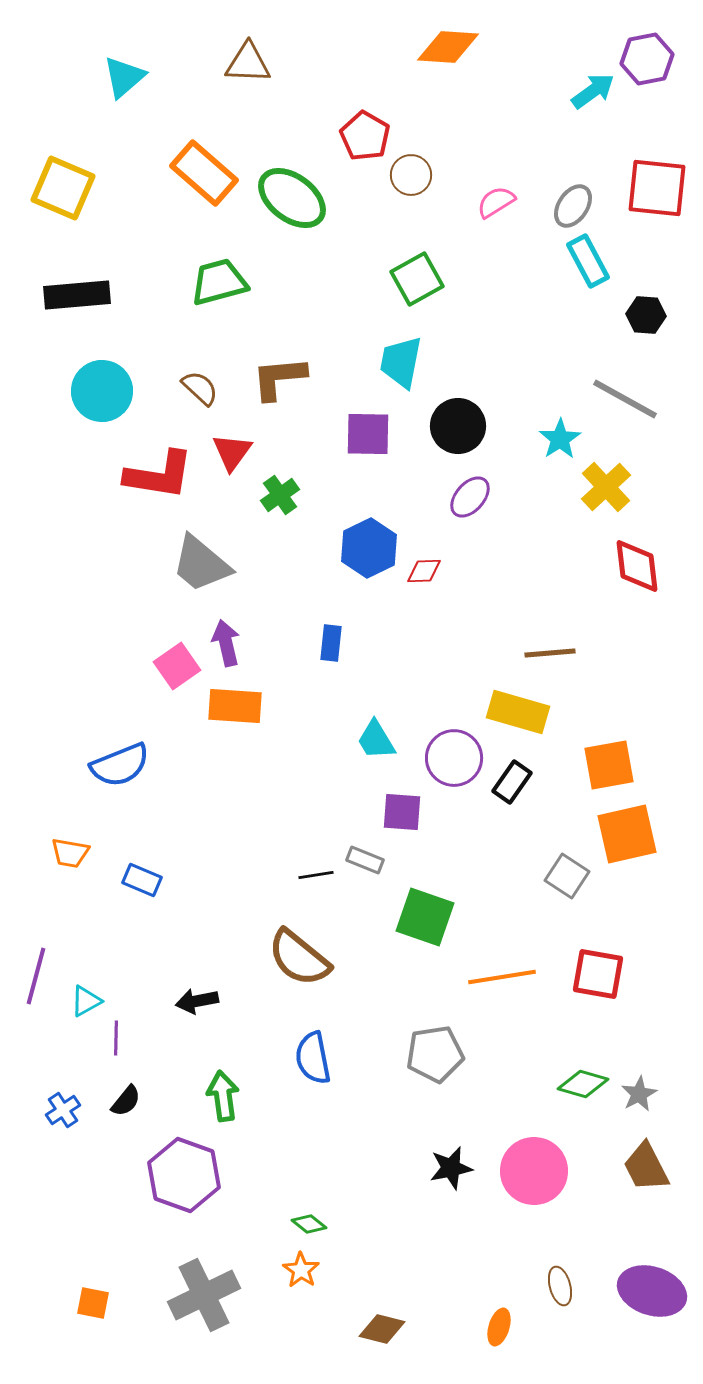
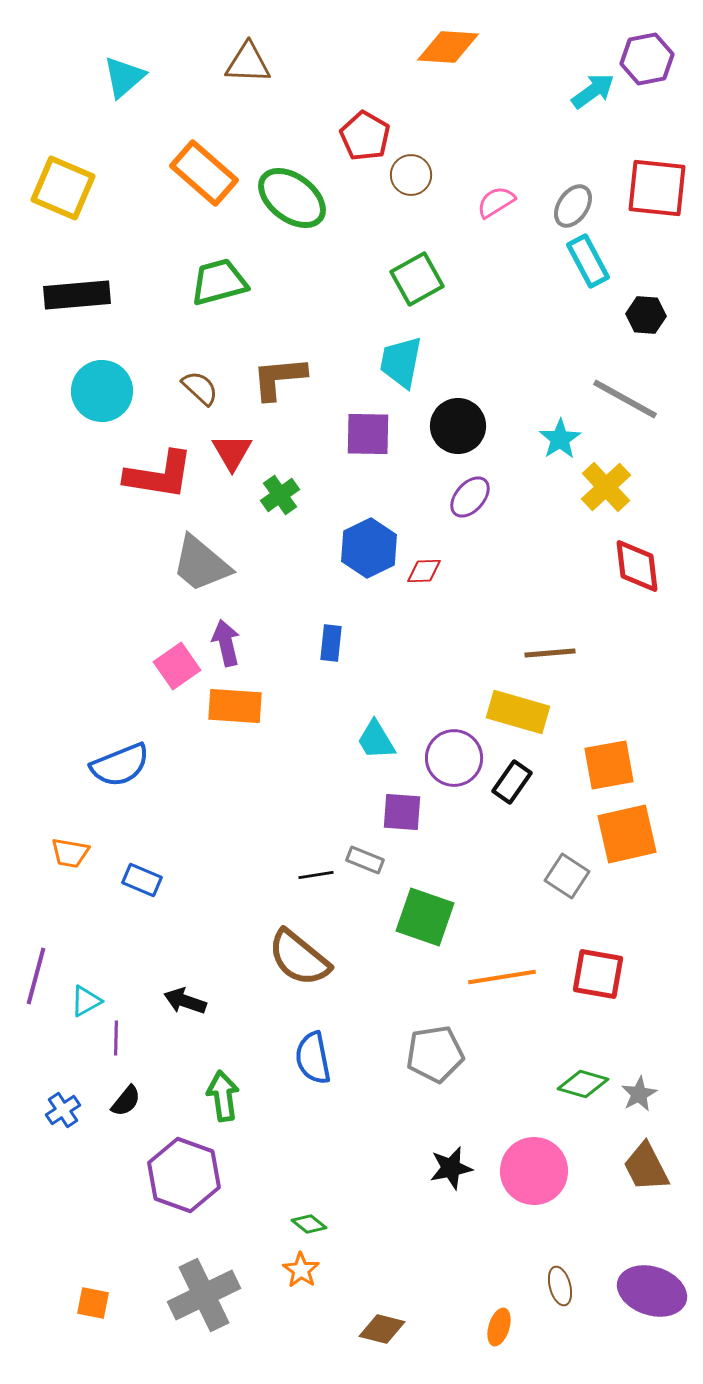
red triangle at (232, 452): rotated 6 degrees counterclockwise
black arrow at (197, 1001): moved 12 px left; rotated 30 degrees clockwise
